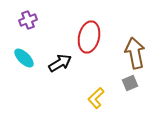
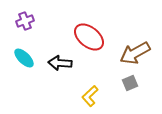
purple cross: moved 3 px left, 1 px down
red ellipse: rotated 64 degrees counterclockwise
brown arrow: rotated 108 degrees counterclockwise
black arrow: rotated 145 degrees counterclockwise
yellow L-shape: moved 6 px left, 2 px up
